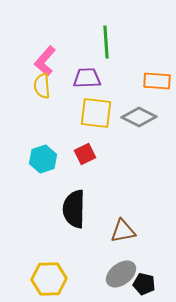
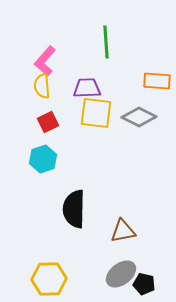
purple trapezoid: moved 10 px down
red square: moved 37 px left, 32 px up
